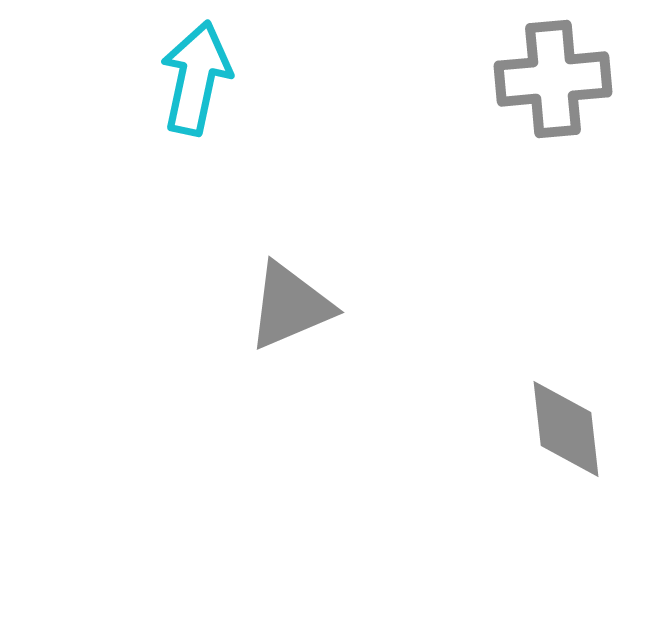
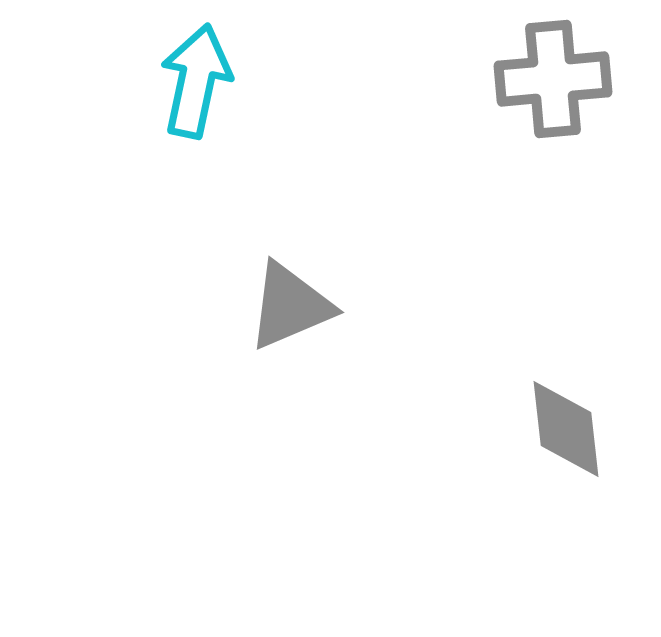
cyan arrow: moved 3 px down
